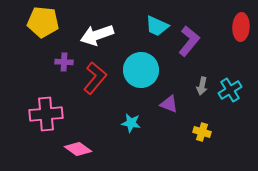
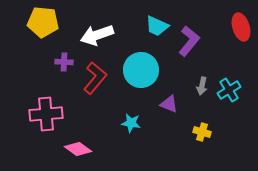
red ellipse: rotated 20 degrees counterclockwise
cyan cross: moved 1 px left
